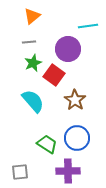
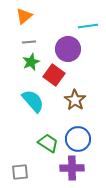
orange triangle: moved 8 px left
green star: moved 2 px left, 1 px up
blue circle: moved 1 px right, 1 px down
green trapezoid: moved 1 px right, 1 px up
purple cross: moved 4 px right, 3 px up
